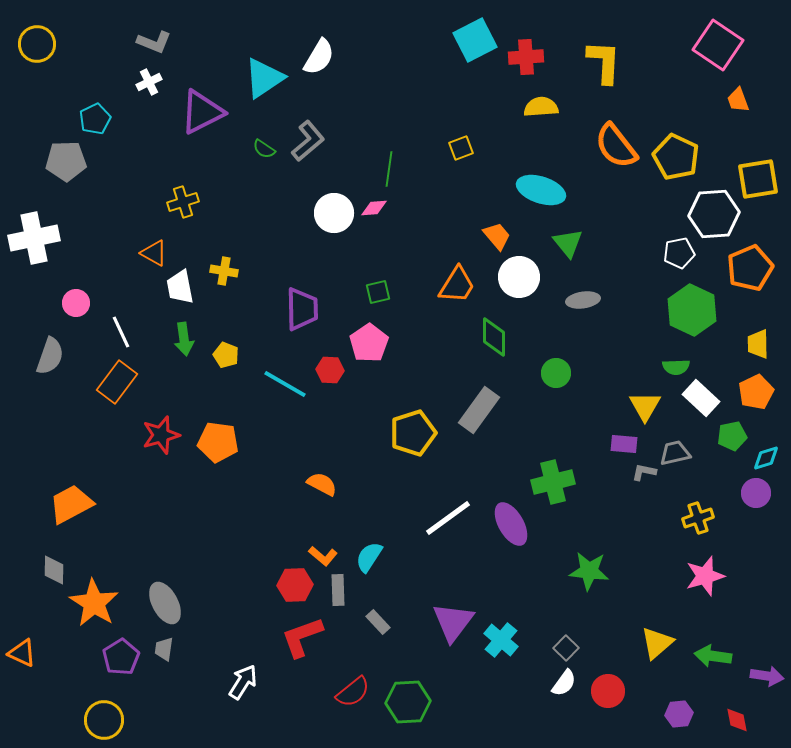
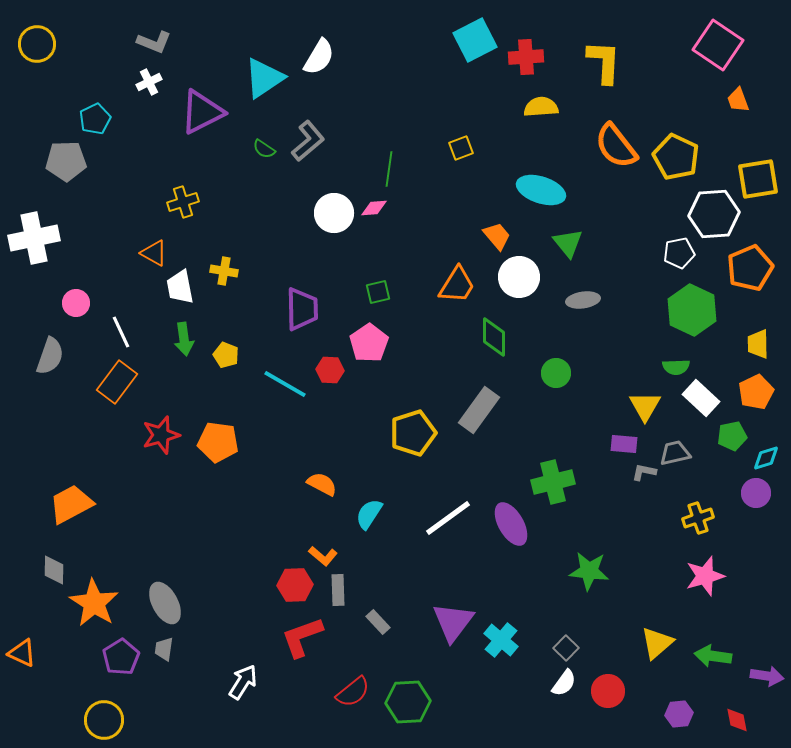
cyan semicircle at (369, 557): moved 43 px up
